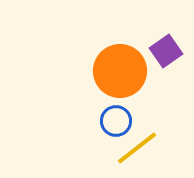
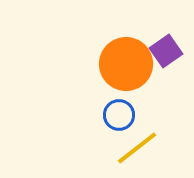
orange circle: moved 6 px right, 7 px up
blue circle: moved 3 px right, 6 px up
